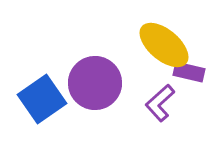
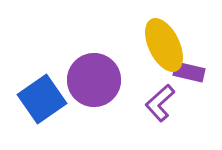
yellow ellipse: rotated 24 degrees clockwise
purple circle: moved 1 px left, 3 px up
